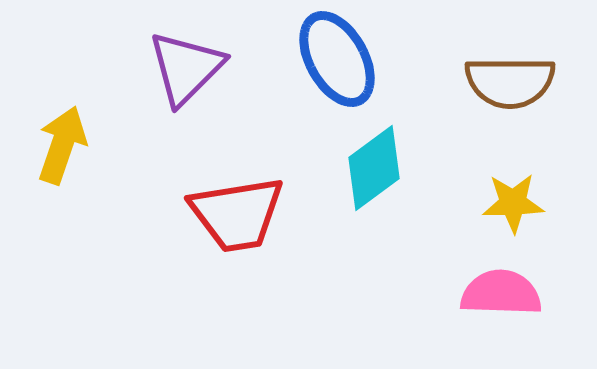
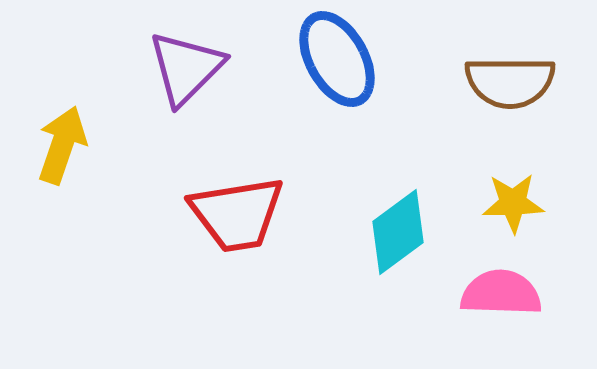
cyan diamond: moved 24 px right, 64 px down
